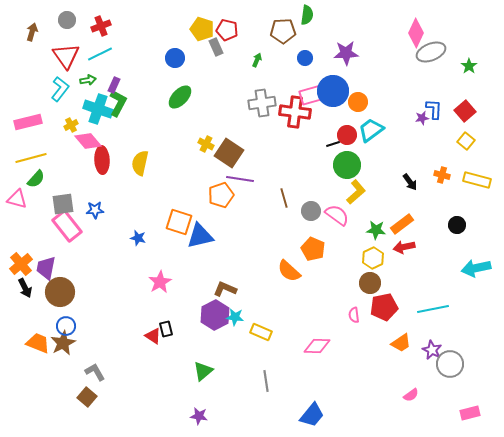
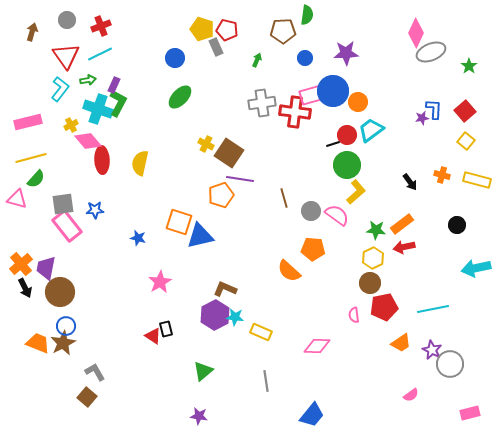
orange pentagon at (313, 249): rotated 20 degrees counterclockwise
